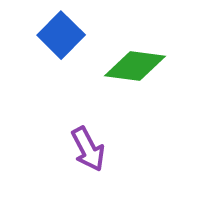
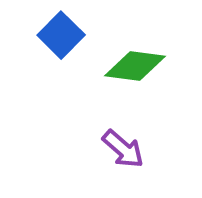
purple arrow: moved 35 px right; rotated 21 degrees counterclockwise
